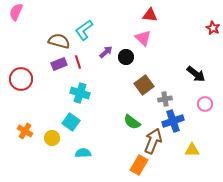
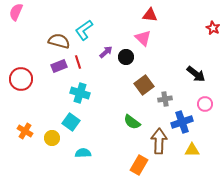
purple rectangle: moved 2 px down
blue cross: moved 9 px right, 1 px down
brown arrow: moved 6 px right; rotated 20 degrees counterclockwise
